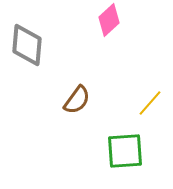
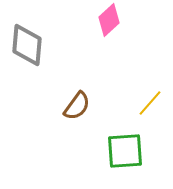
brown semicircle: moved 6 px down
